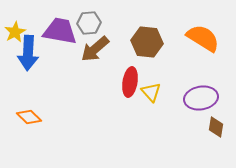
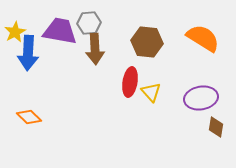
brown arrow: rotated 52 degrees counterclockwise
